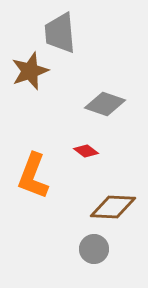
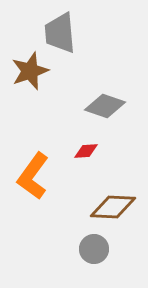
gray diamond: moved 2 px down
red diamond: rotated 40 degrees counterclockwise
orange L-shape: rotated 15 degrees clockwise
